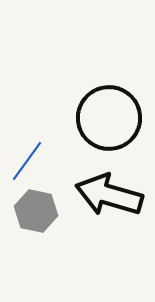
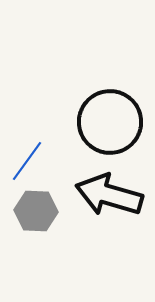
black circle: moved 1 px right, 4 px down
gray hexagon: rotated 9 degrees counterclockwise
